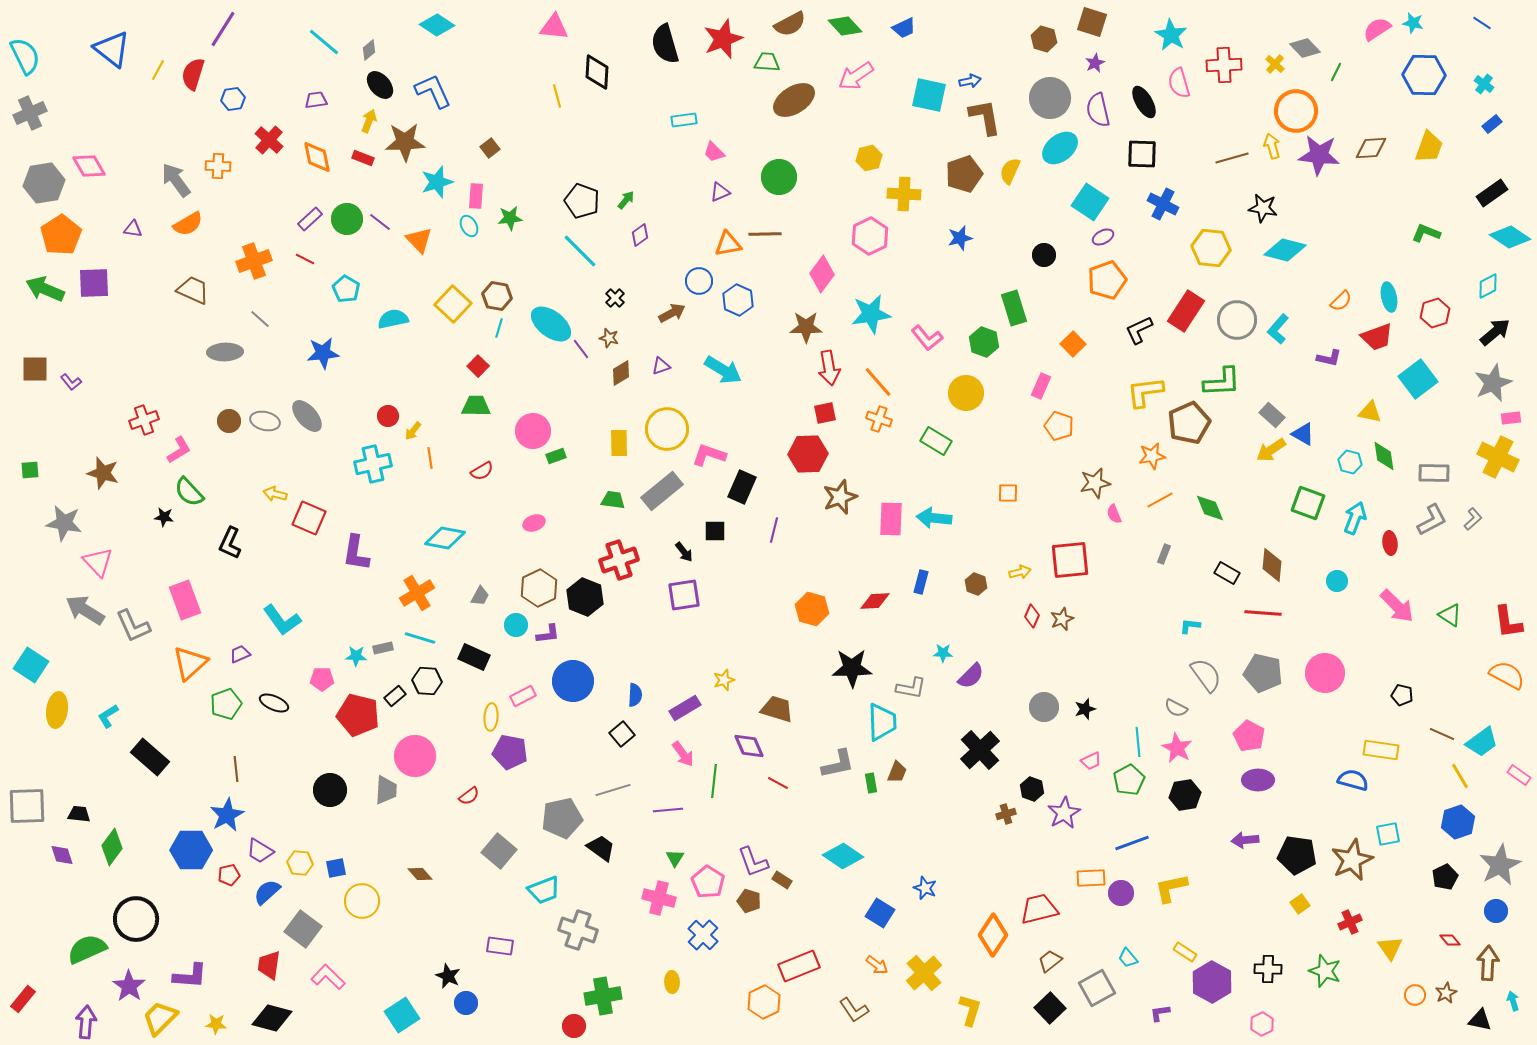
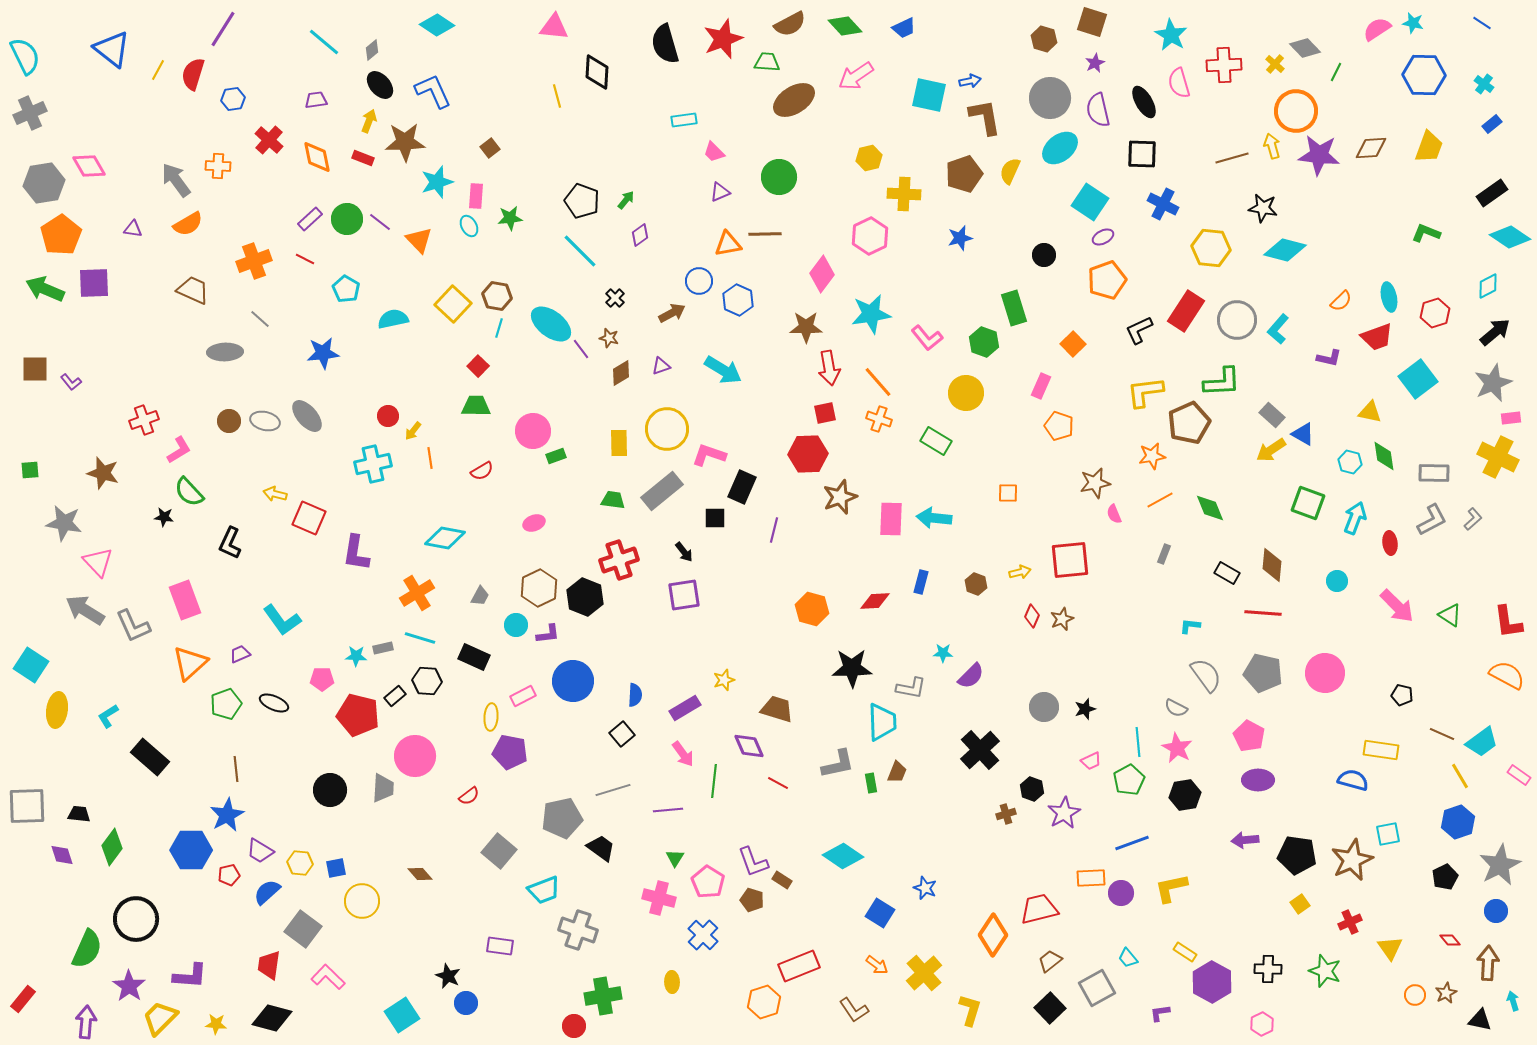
gray diamond at (369, 50): moved 3 px right
black square at (715, 531): moved 13 px up
gray trapezoid at (386, 790): moved 3 px left, 2 px up
brown pentagon at (749, 901): moved 3 px right, 1 px up
green semicircle at (87, 949): rotated 138 degrees clockwise
orange hexagon at (764, 1002): rotated 8 degrees clockwise
